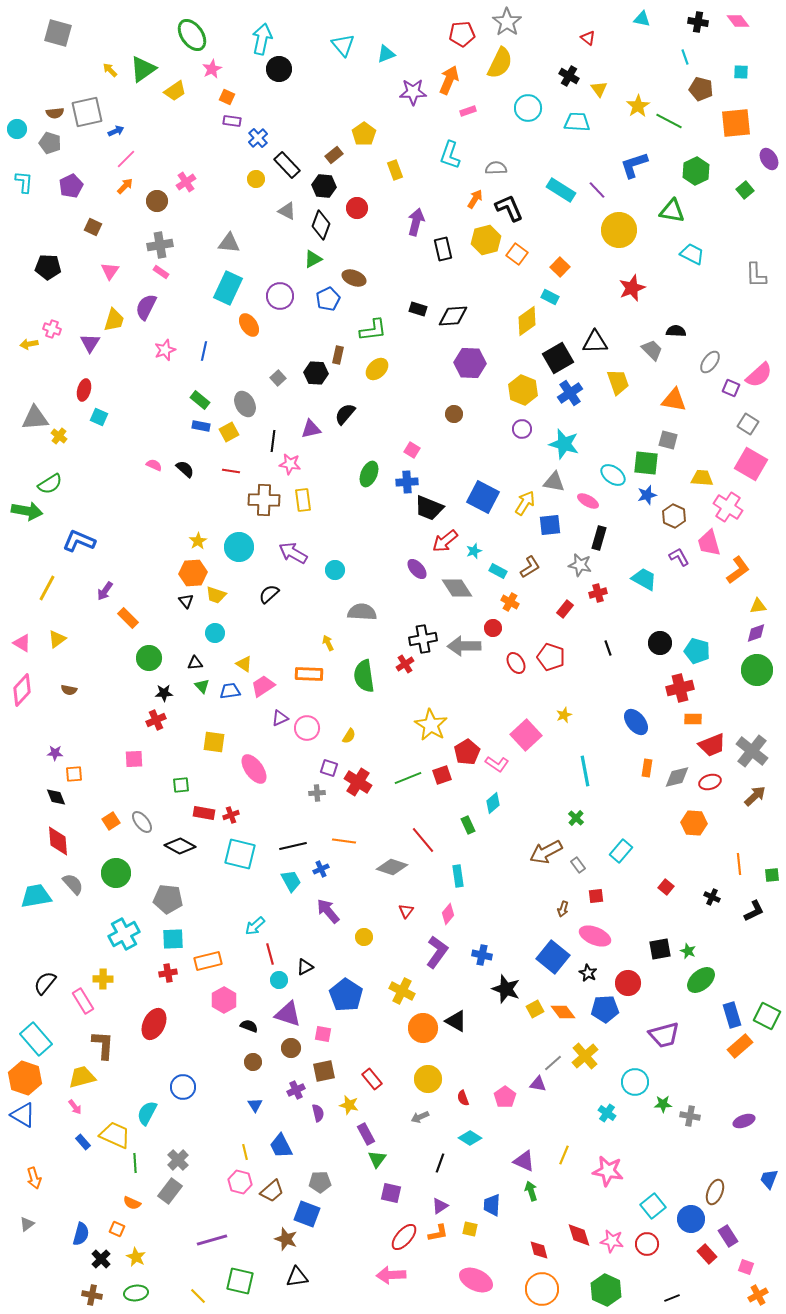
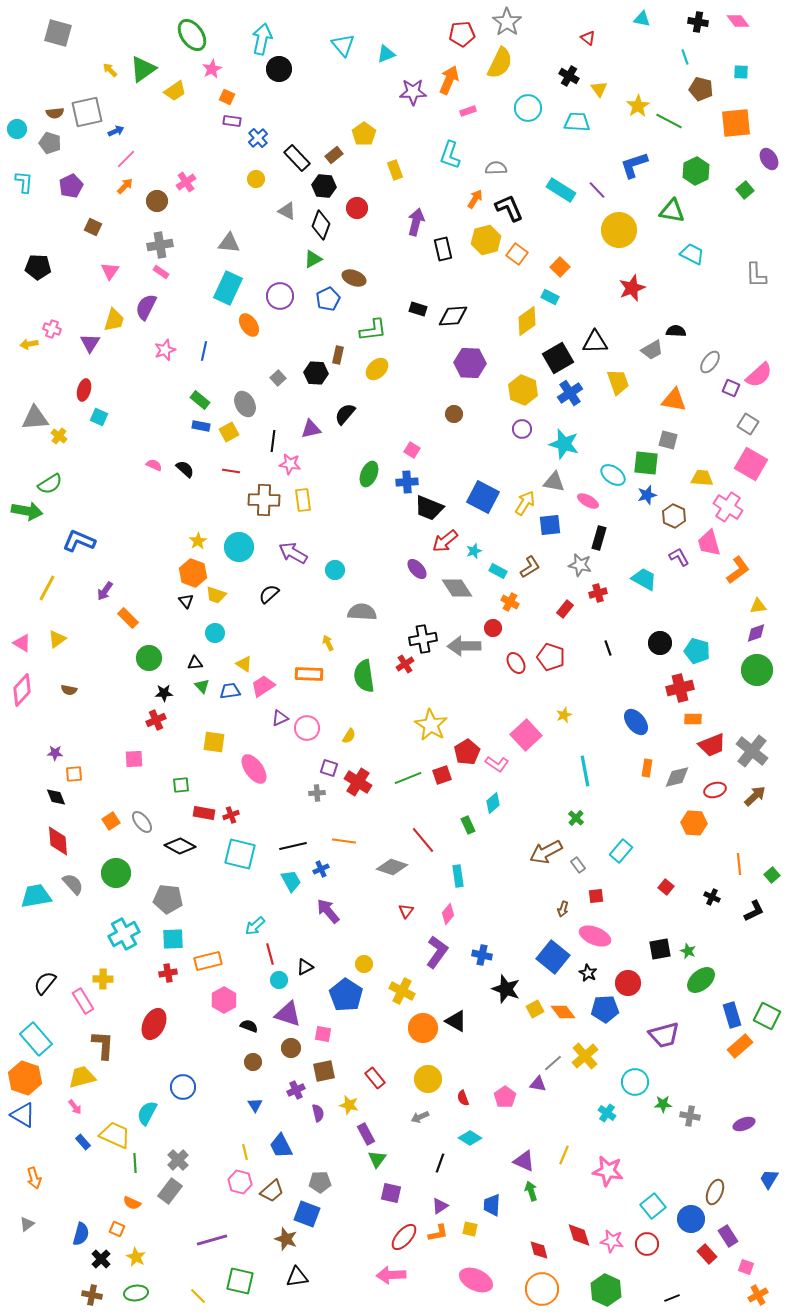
black rectangle at (287, 165): moved 10 px right, 7 px up
black pentagon at (48, 267): moved 10 px left
gray trapezoid at (652, 350): rotated 105 degrees clockwise
orange hexagon at (193, 573): rotated 24 degrees clockwise
red ellipse at (710, 782): moved 5 px right, 8 px down
green square at (772, 875): rotated 35 degrees counterclockwise
yellow circle at (364, 937): moved 27 px down
red rectangle at (372, 1079): moved 3 px right, 1 px up
purple ellipse at (744, 1121): moved 3 px down
blue trapezoid at (769, 1179): rotated 10 degrees clockwise
